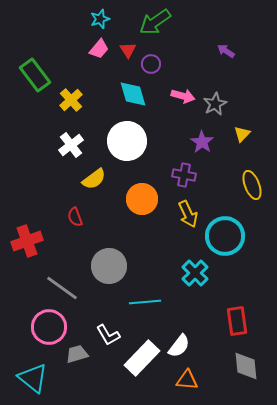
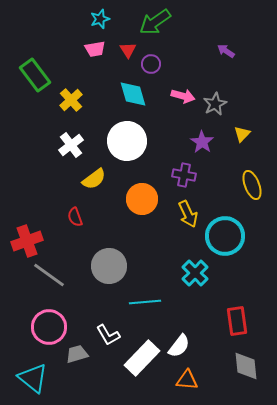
pink trapezoid: moved 4 px left; rotated 40 degrees clockwise
gray line: moved 13 px left, 13 px up
